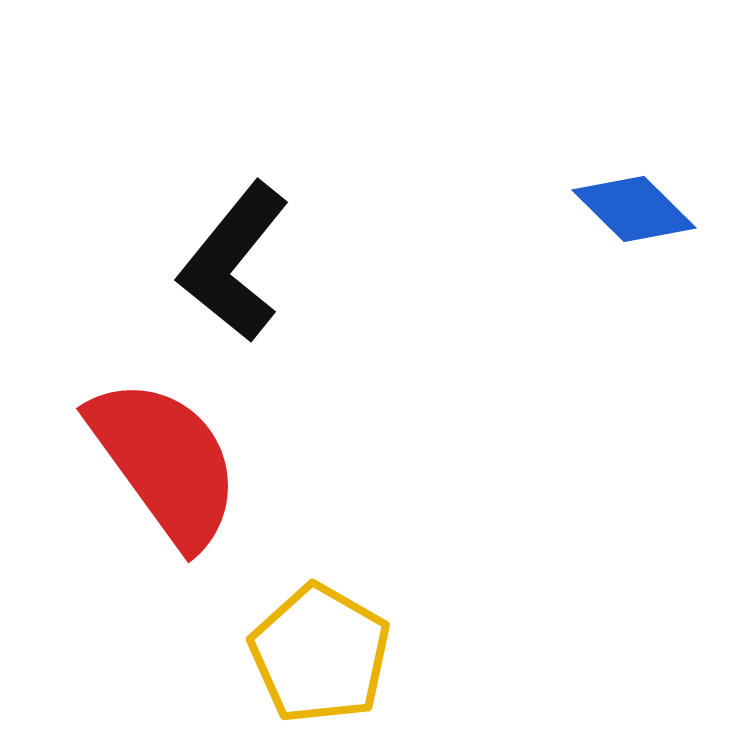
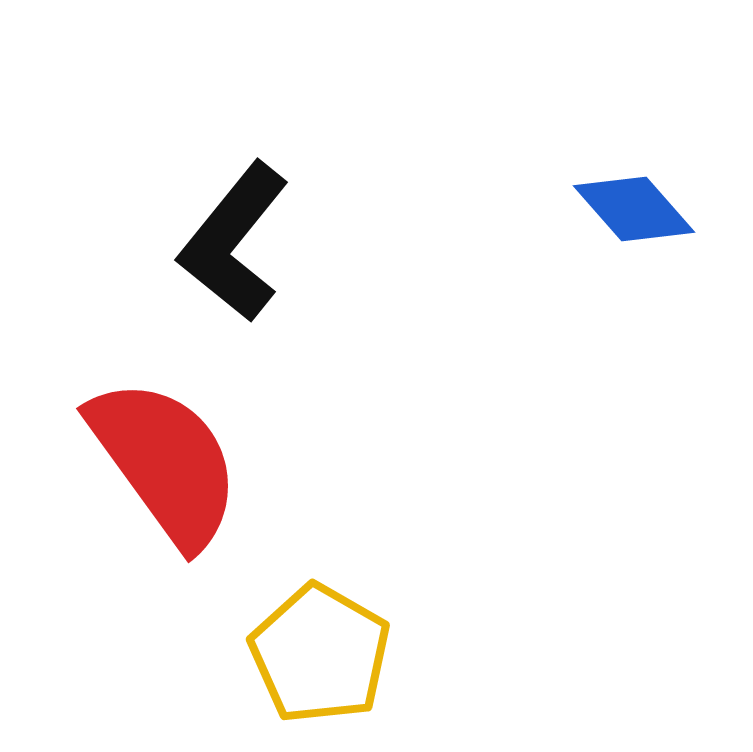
blue diamond: rotated 4 degrees clockwise
black L-shape: moved 20 px up
